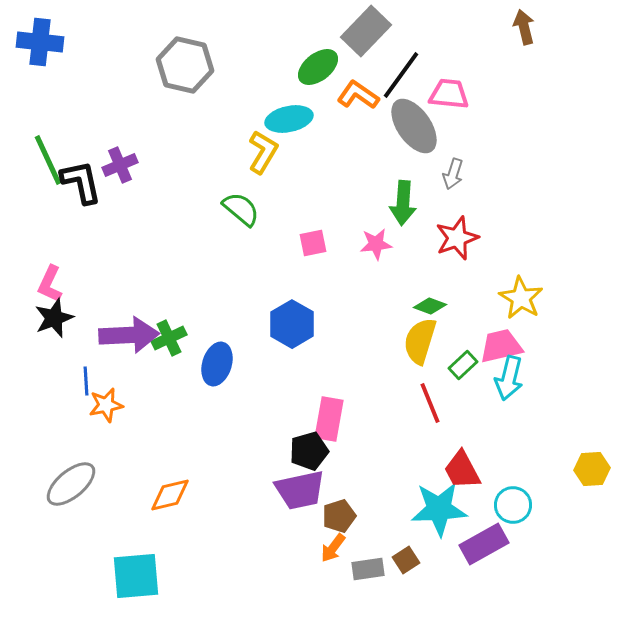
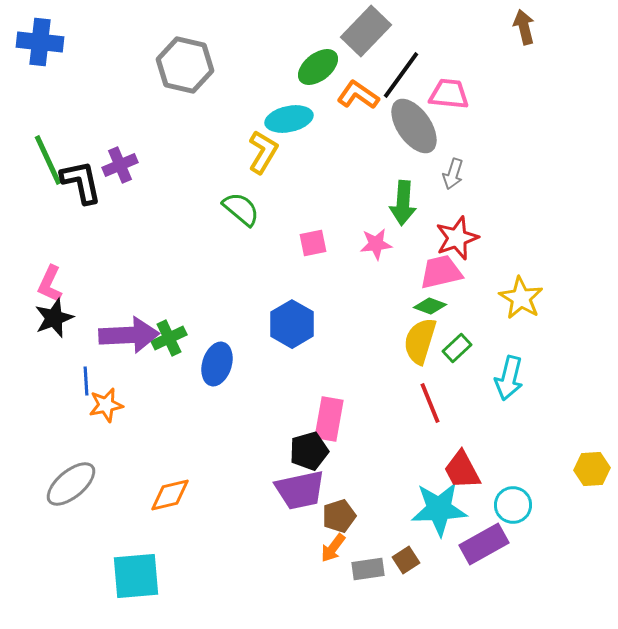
pink trapezoid at (501, 346): moved 60 px left, 74 px up
green rectangle at (463, 365): moved 6 px left, 17 px up
